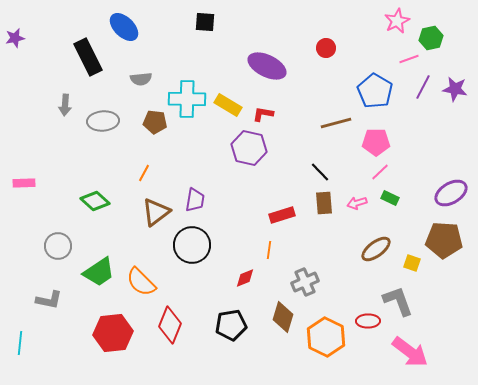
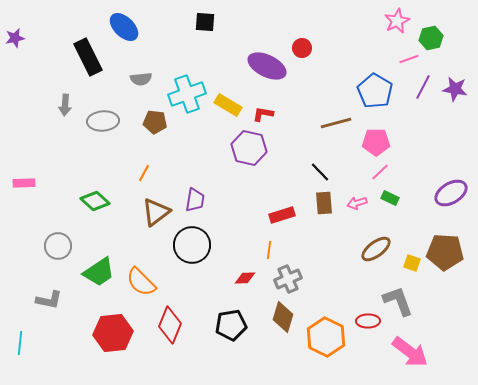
red circle at (326, 48): moved 24 px left
cyan cross at (187, 99): moved 5 px up; rotated 21 degrees counterclockwise
brown pentagon at (444, 240): moved 1 px right, 12 px down
red diamond at (245, 278): rotated 20 degrees clockwise
gray cross at (305, 282): moved 17 px left, 3 px up
